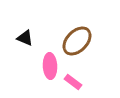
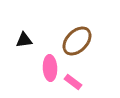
black triangle: moved 1 px left, 2 px down; rotated 30 degrees counterclockwise
pink ellipse: moved 2 px down
